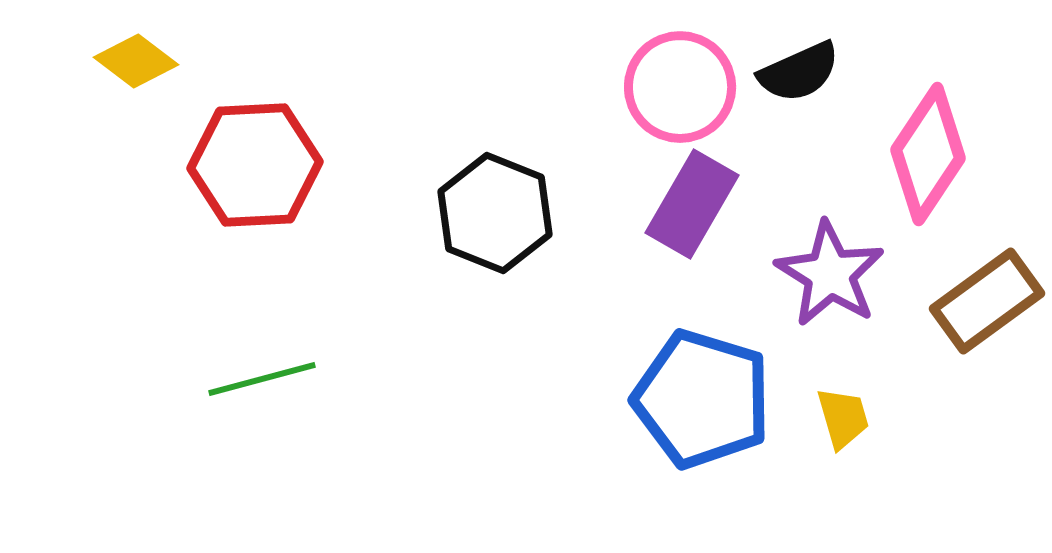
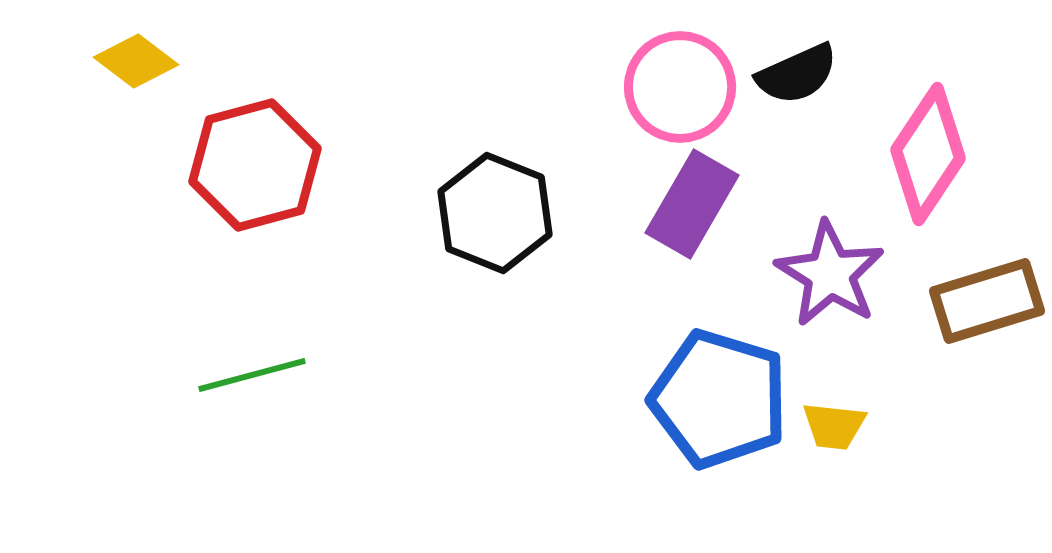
black semicircle: moved 2 px left, 2 px down
red hexagon: rotated 12 degrees counterclockwise
brown rectangle: rotated 19 degrees clockwise
green line: moved 10 px left, 4 px up
blue pentagon: moved 17 px right
yellow trapezoid: moved 9 px left, 8 px down; rotated 112 degrees clockwise
